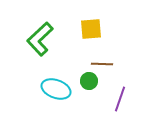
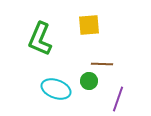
yellow square: moved 2 px left, 4 px up
green L-shape: rotated 24 degrees counterclockwise
purple line: moved 2 px left
